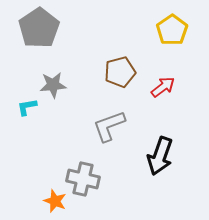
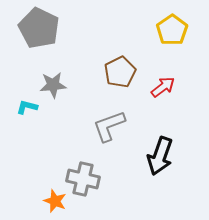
gray pentagon: rotated 12 degrees counterclockwise
brown pentagon: rotated 12 degrees counterclockwise
cyan L-shape: rotated 25 degrees clockwise
